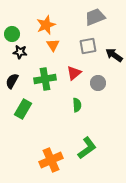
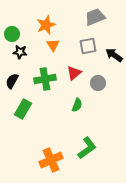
green semicircle: rotated 24 degrees clockwise
